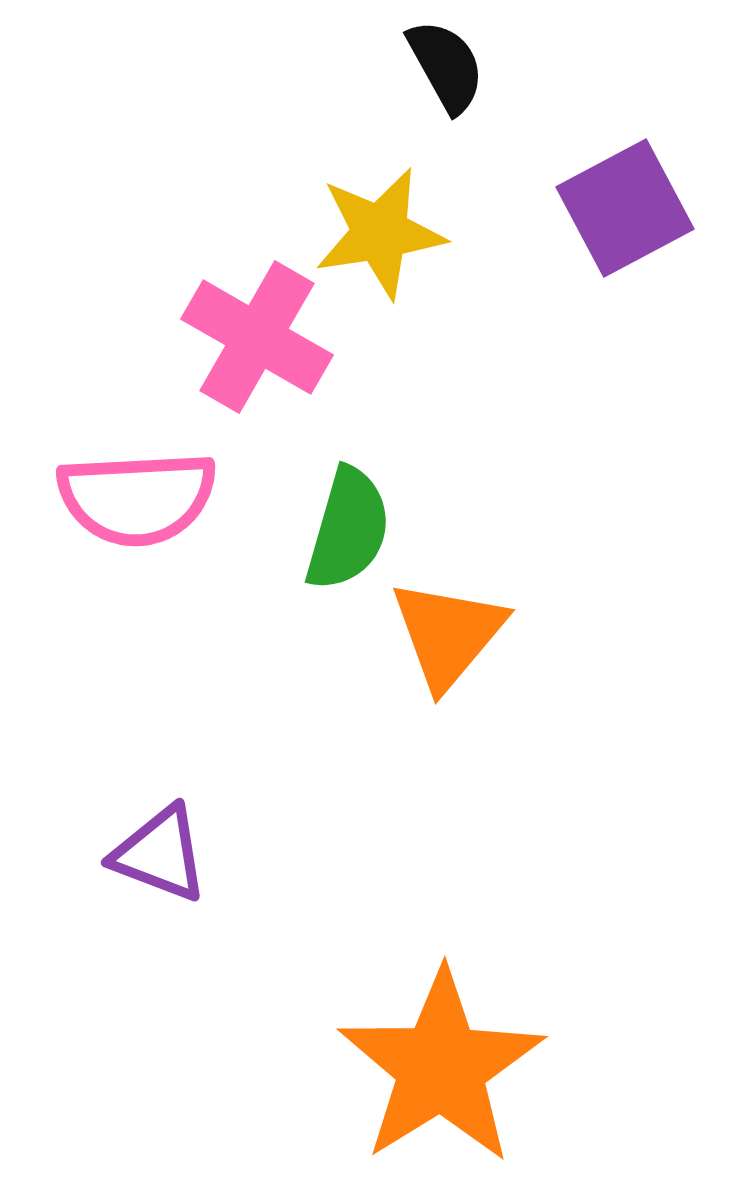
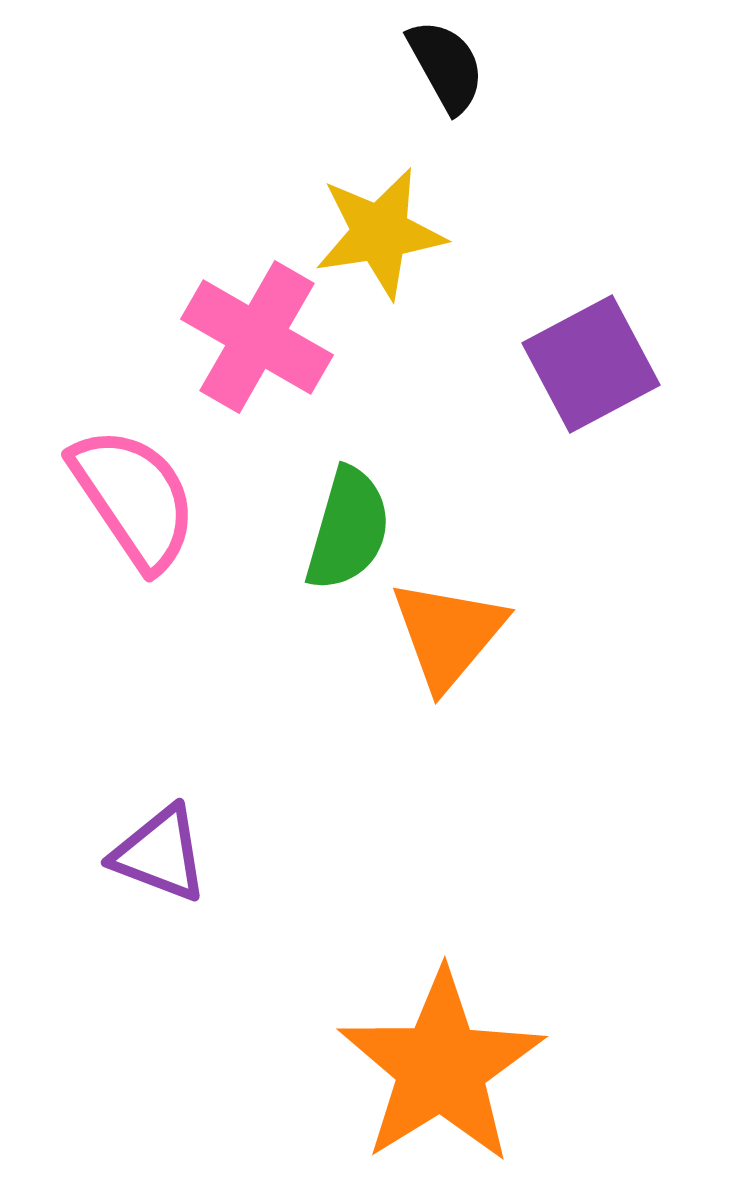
purple square: moved 34 px left, 156 px down
pink semicircle: moved 3 px left; rotated 121 degrees counterclockwise
